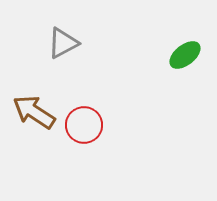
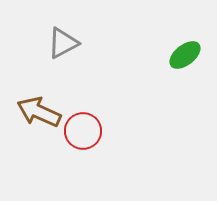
brown arrow: moved 5 px right; rotated 9 degrees counterclockwise
red circle: moved 1 px left, 6 px down
